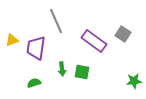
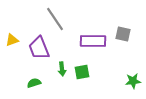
gray line: moved 1 px left, 2 px up; rotated 10 degrees counterclockwise
gray square: rotated 21 degrees counterclockwise
purple rectangle: moved 1 px left; rotated 35 degrees counterclockwise
purple trapezoid: moved 3 px right; rotated 30 degrees counterclockwise
green square: rotated 21 degrees counterclockwise
green star: moved 1 px left
